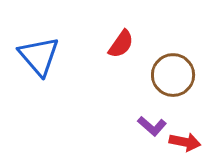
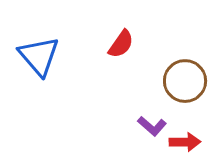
brown circle: moved 12 px right, 6 px down
red arrow: rotated 12 degrees counterclockwise
